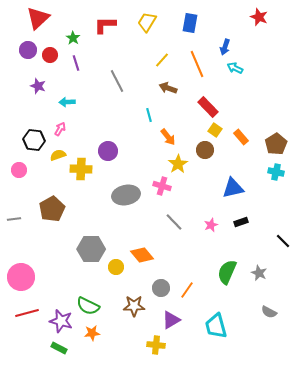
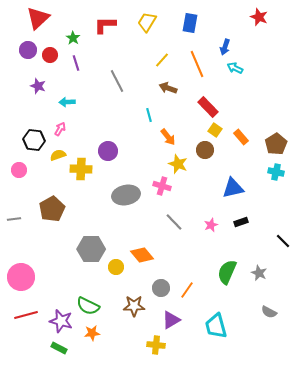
yellow star at (178, 164): rotated 18 degrees counterclockwise
red line at (27, 313): moved 1 px left, 2 px down
